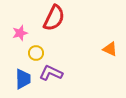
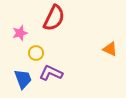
blue trapezoid: rotated 20 degrees counterclockwise
